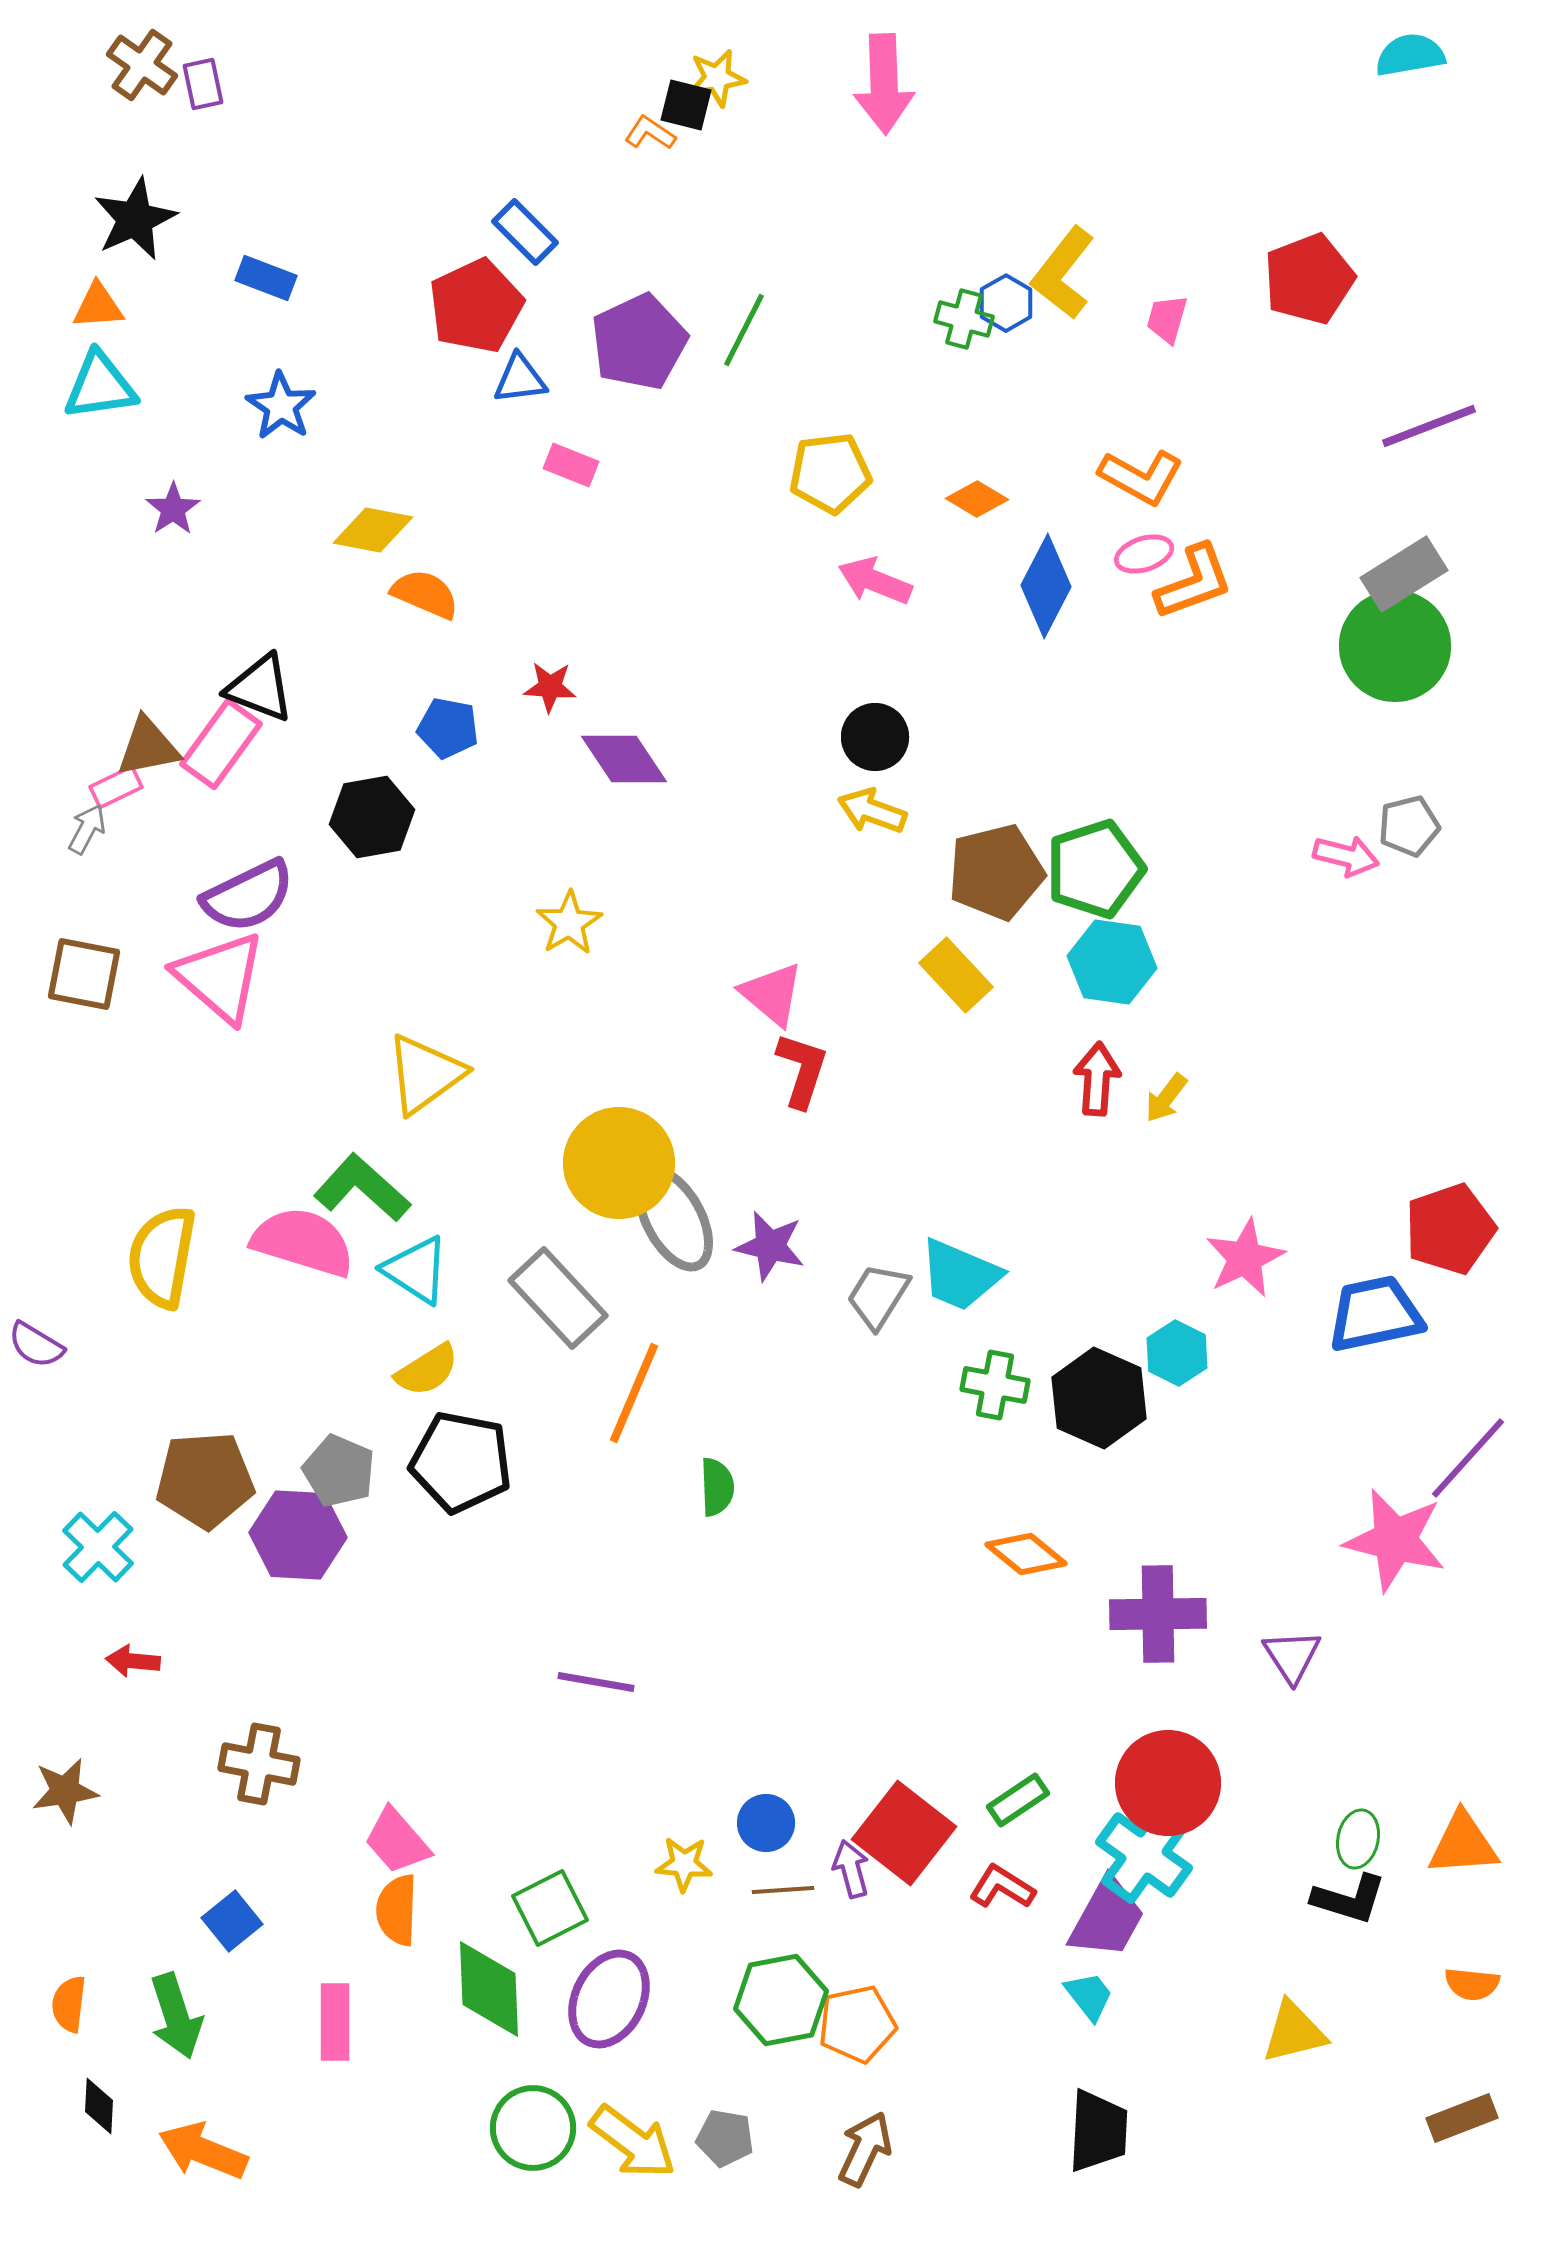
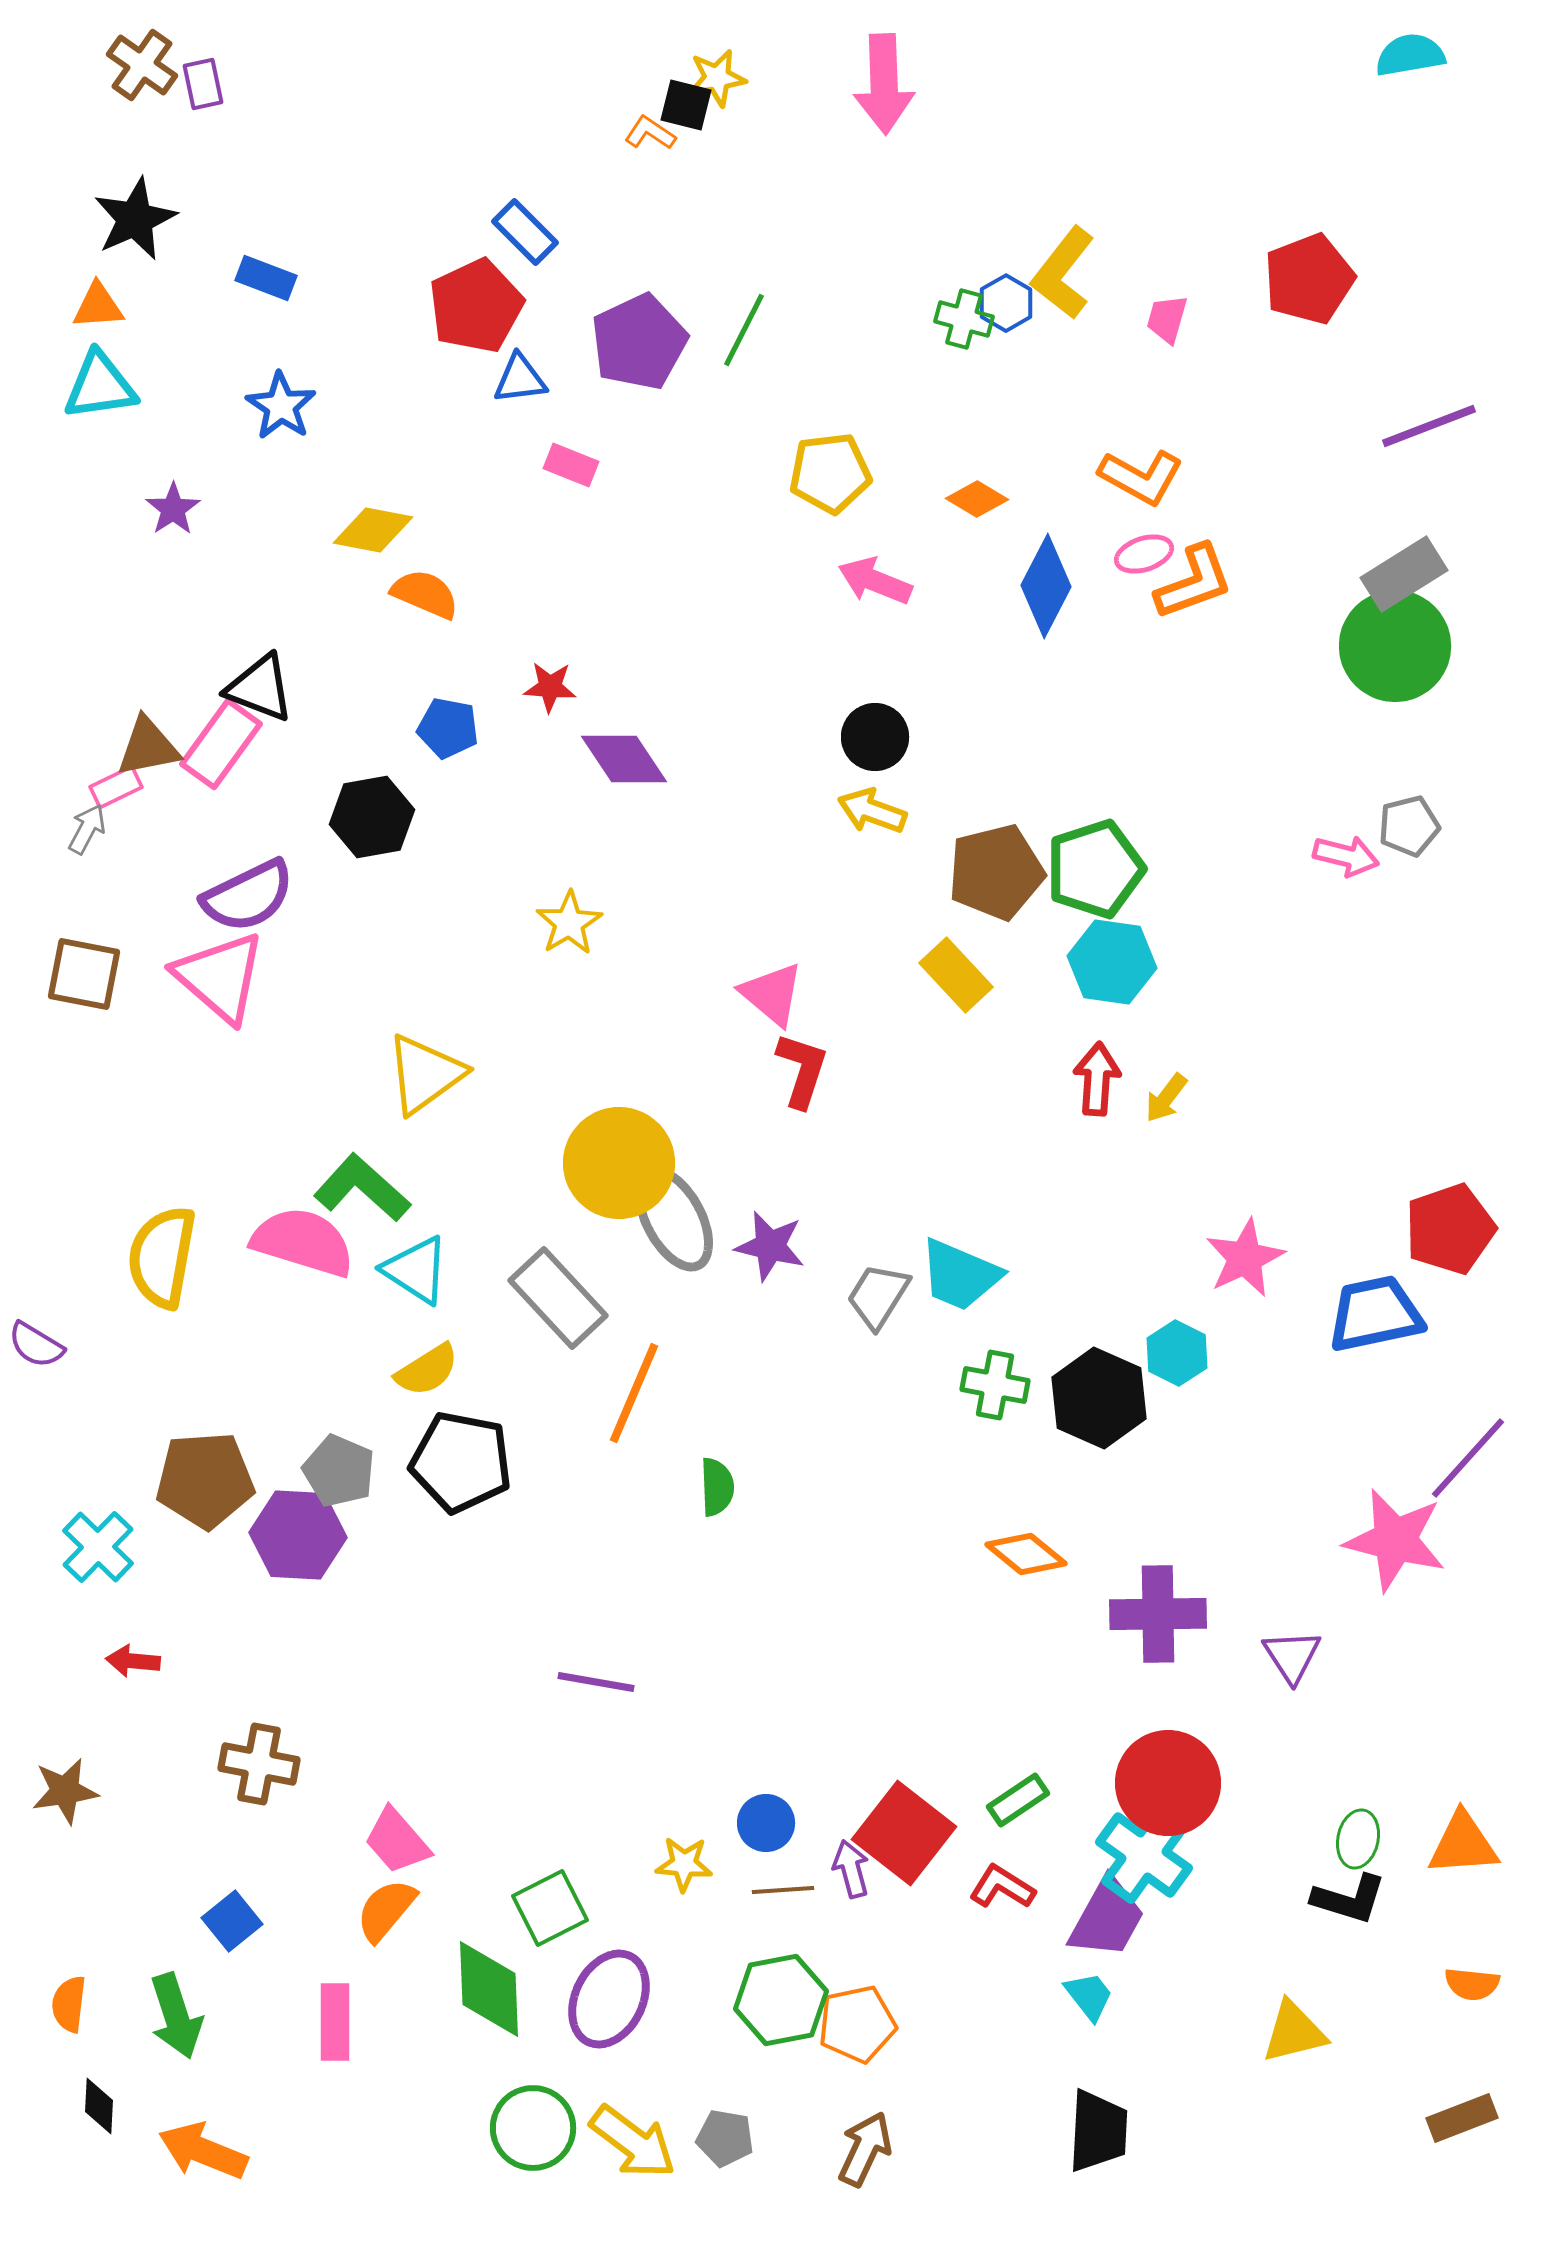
orange semicircle at (397, 1910): moved 11 px left; rotated 38 degrees clockwise
